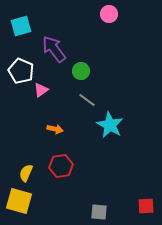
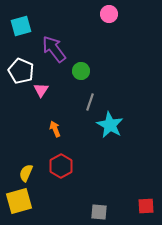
pink triangle: rotated 21 degrees counterclockwise
gray line: moved 3 px right, 2 px down; rotated 72 degrees clockwise
orange arrow: rotated 126 degrees counterclockwise
red hexagon: rotated 20 degrees counterclockwise
yellow square: rotated 32 degrees counterclockwise
